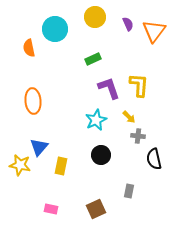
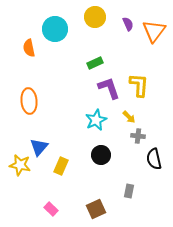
green rectangle: moved 2 px right, 4 px down
orange ellipse: moved 4 px left
yellow rectangle: rotated 12 degrees clockwise
pink rectangle: rotated 32 degrees clockwise
